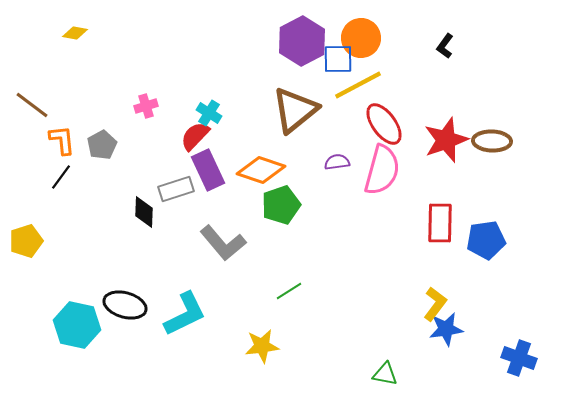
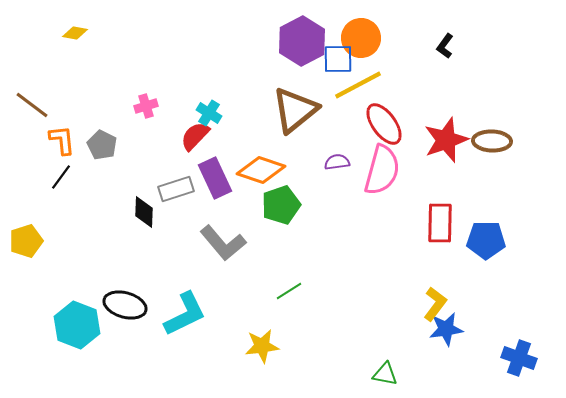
gray pentagon: rotated 16 degrees counterclockwise
purple rectangle: moved 7 px right, 8 px down
blue pentagon: rotated 9 degrees clockwise
cyan hexagon: rotated 9 degrees clockwise
